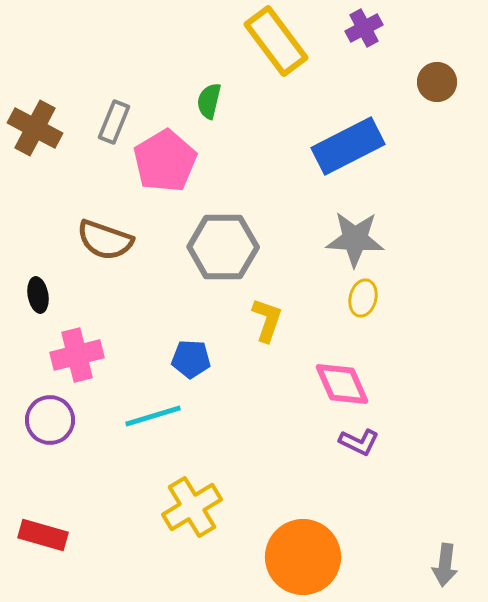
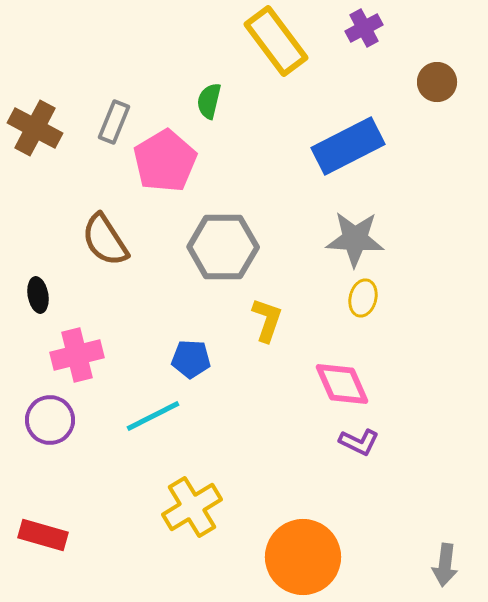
brown semicircle: rotated 38 degrees clockwise
cyan line: rotated 10 degrees counterclockwise
